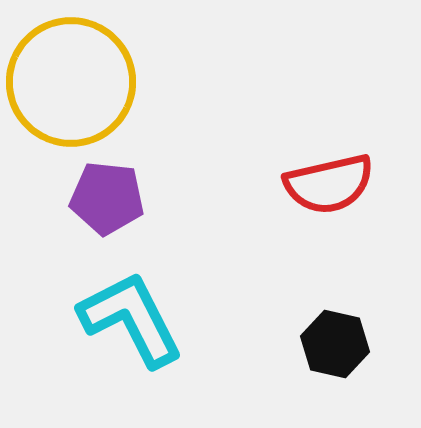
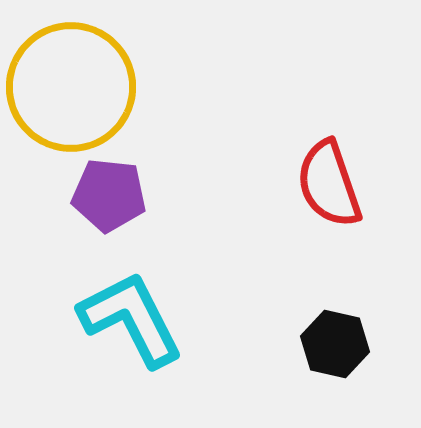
yellow circle: moved 5 px down
red semicircle: rotated 84 degrees clockwise
purple pentagon: moved 2 px right, 3 px up
